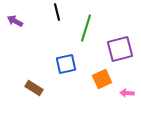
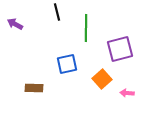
purple arrow: moved 3 px down
green line: rotated 16 degrees counterclockwise
blue square: moved 1 px right
orange square: rotated 18 degrees counterclockwise
brown rectangle: rotated 30 degrees counterclockwise
